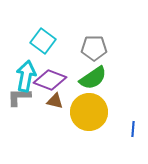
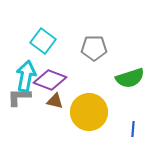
green semicircle: moved 37 px right; rotated 16 degrees clockwise
